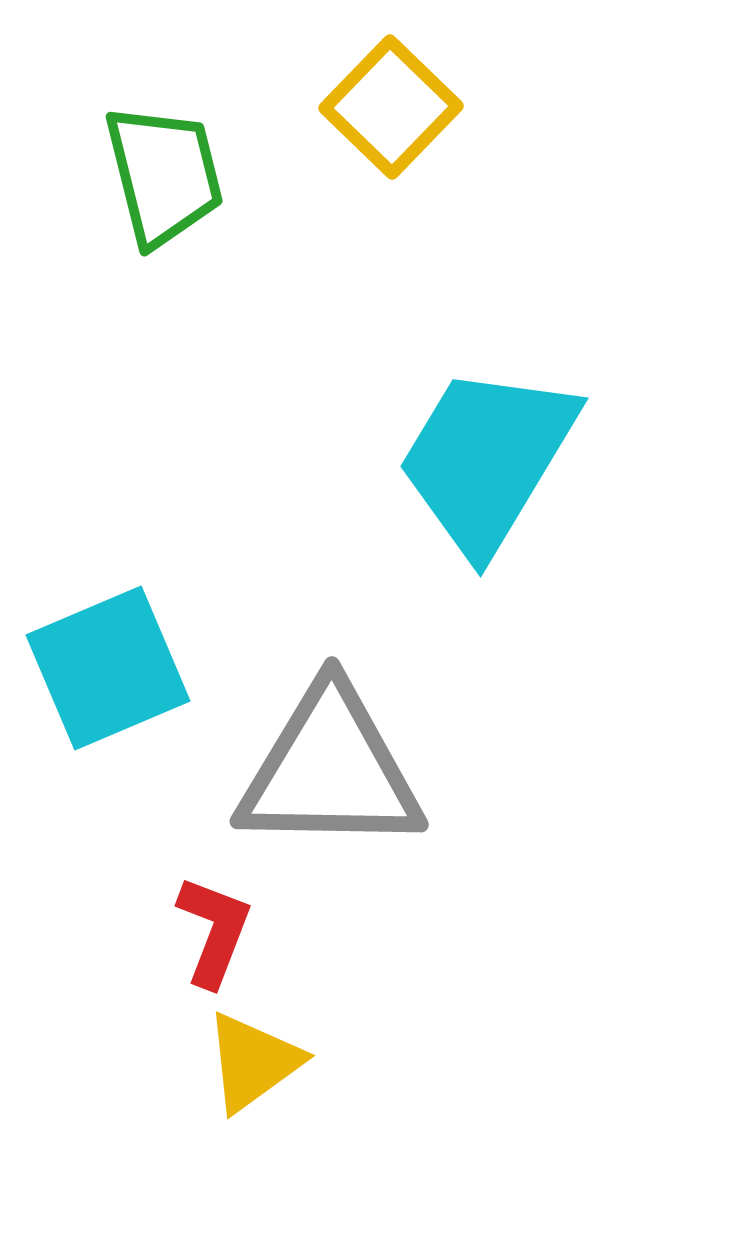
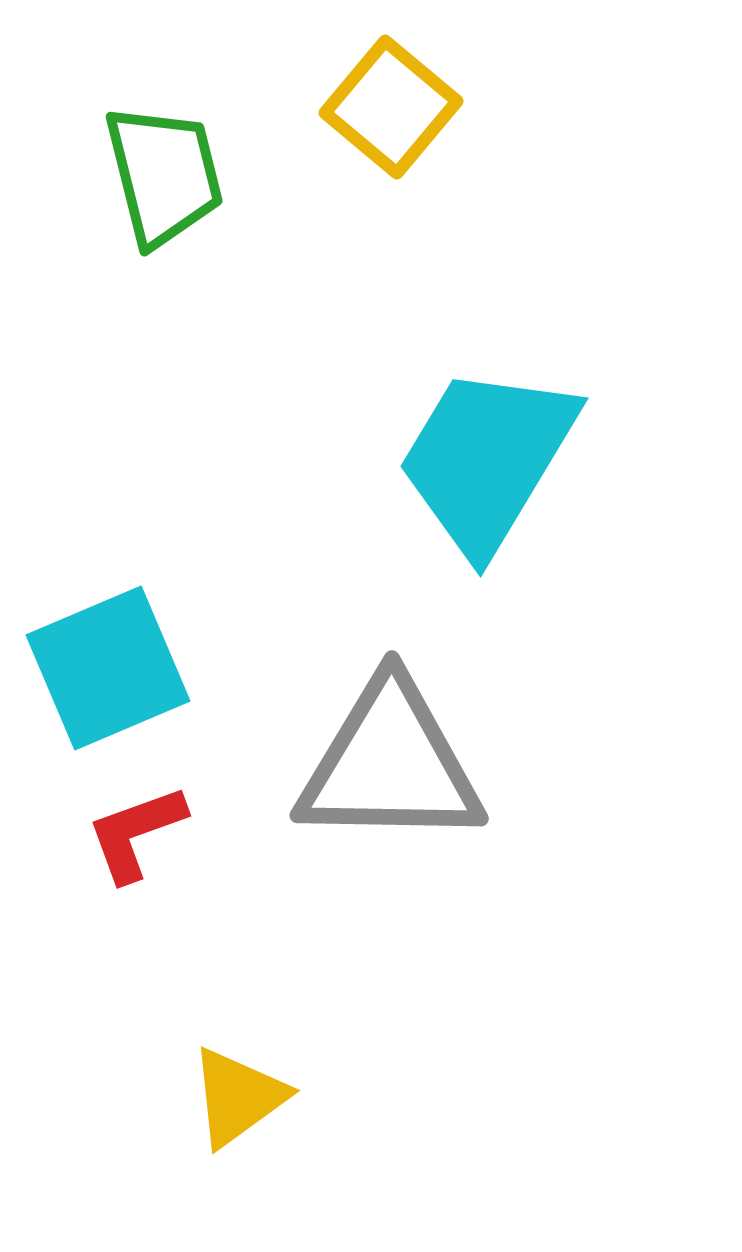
yellow square: rotated 4 degrees counterclockwise
gray triangle: moved 60 px right, 6 px up
red L-shape: moved 78 px left, 98 px up; rotated 131 degrees counterclockwise
yellow triangle: moved 15 px left, 35 px down
